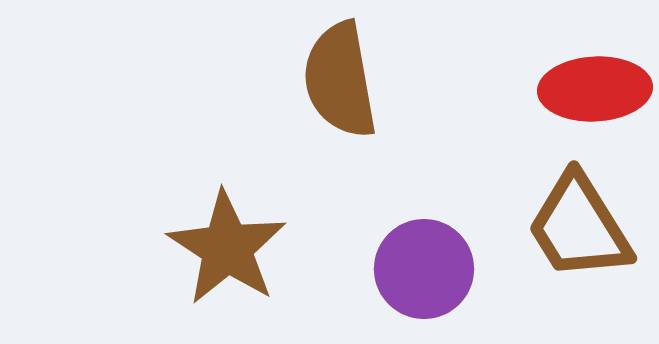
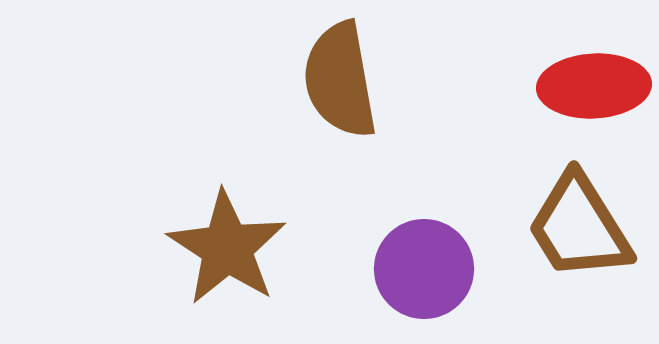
red ellipse: moved 1 px left, 3 px up
